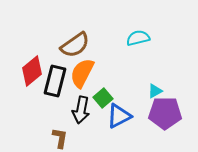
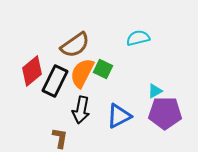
black rectangle: rotated 12 degrees clockwise
green square: moved 29 px up; rotated 24 degrees counterclockwise
